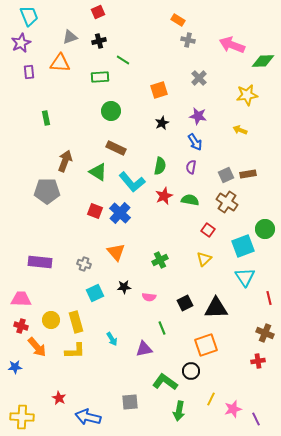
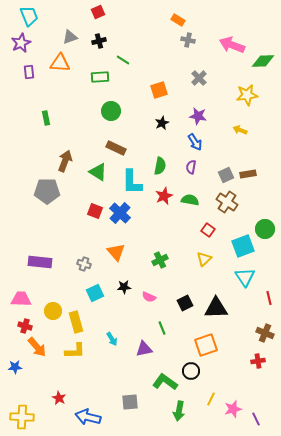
cyan L-shape at (132, 182): rotated 40 degrees clockwise
pink semicircle at (149, 297): rotated 16 degrees clockwise
yellow circle at (51, 320): moved 2 px right, 9 px up
red cross at (21, 326): moved 4 px right
